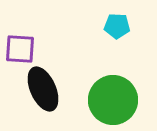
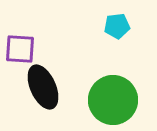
cyan pentagon: rotated 10 degrees counterclockwise
black ellipse: moved 2 px up
